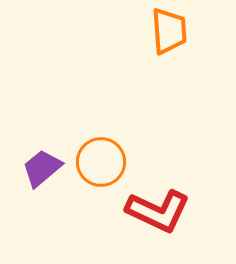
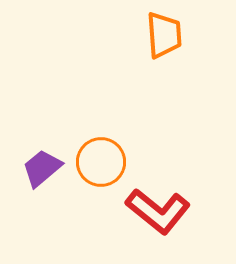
orange trapezoid: moved 5 px left, 4 px down
red L-shape: rotated 14 degrees clockwise
